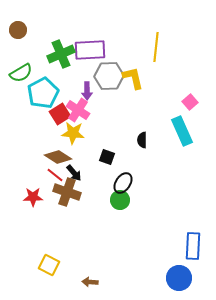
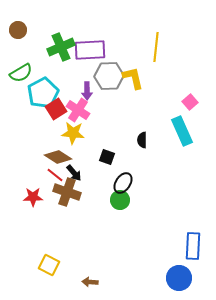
green cross: moved 7 px up
red square: moved 4 px left, 5 px up
